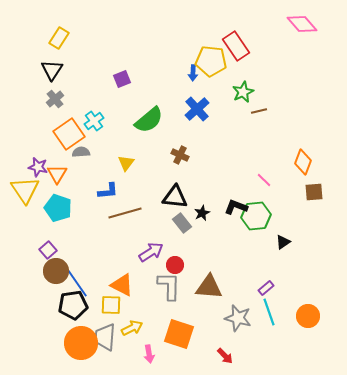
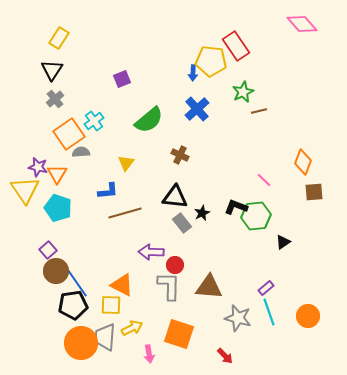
purple arrow at (151, 252): rotated 145 degrees counterclockwise
